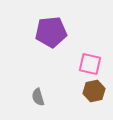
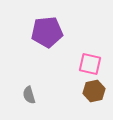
purple pentagon: moved 4 px left
gray semicircle: moved 9 px left, 2 px up
